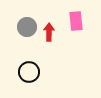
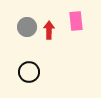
red arrow: moved 2 px up
